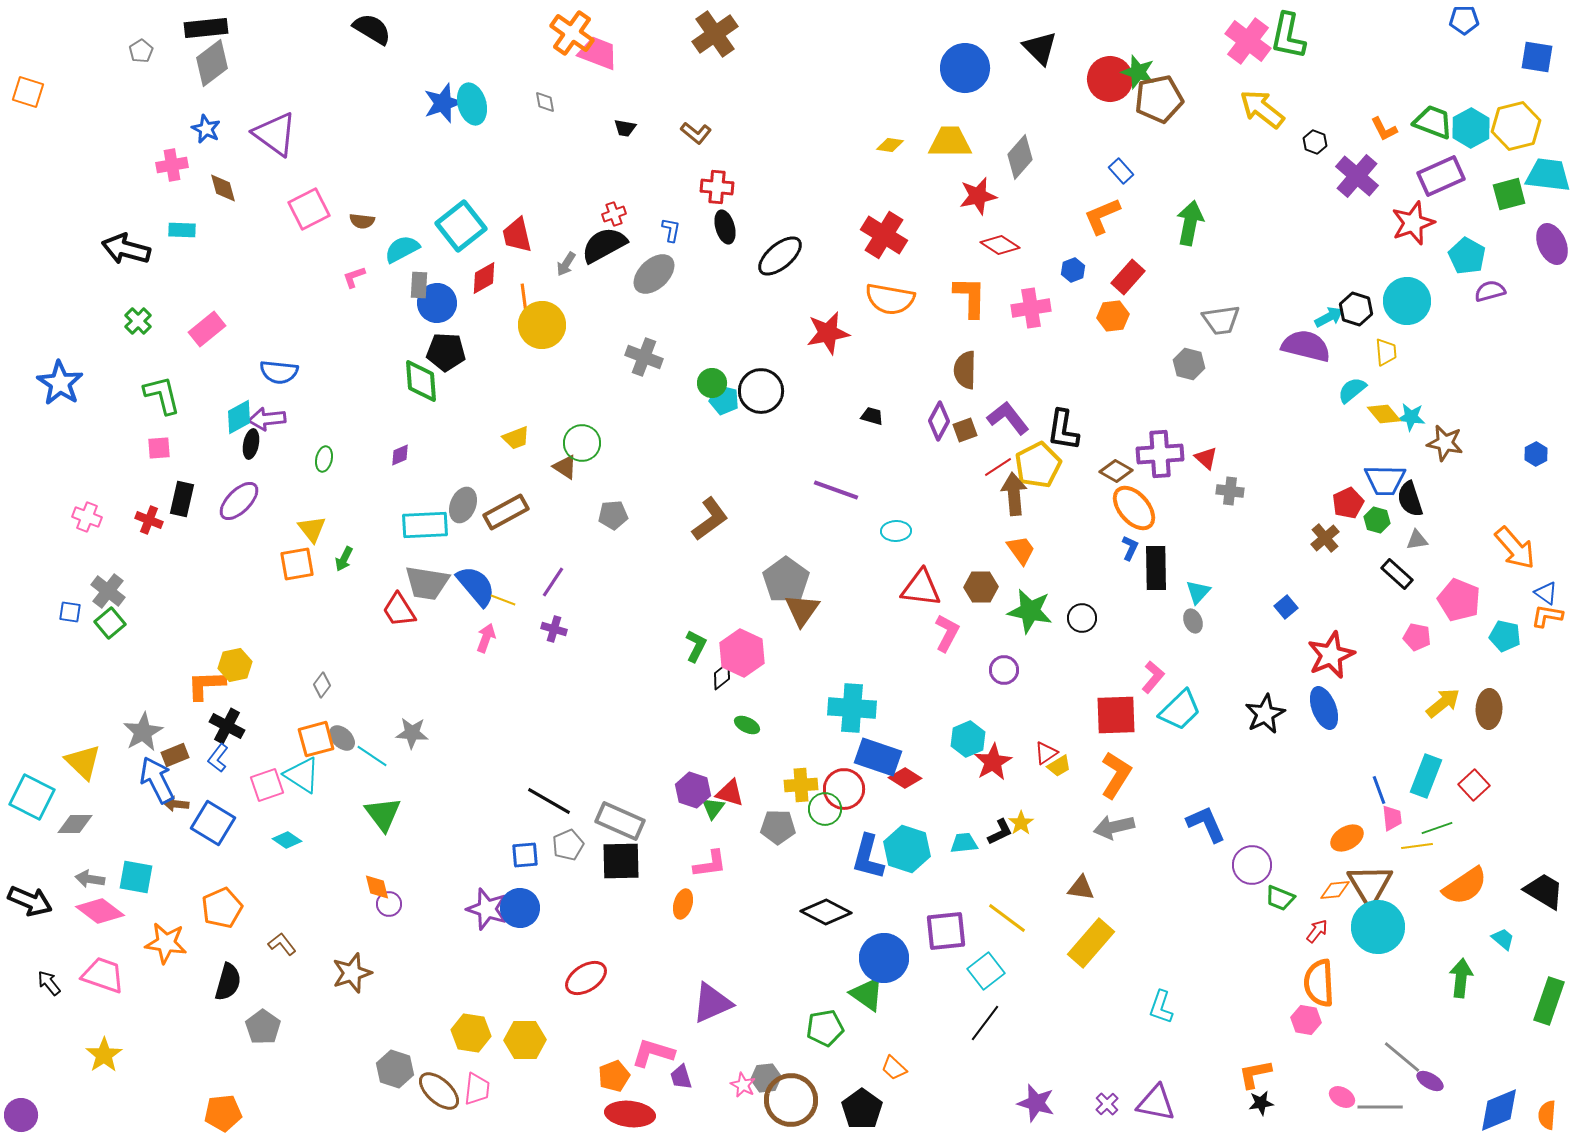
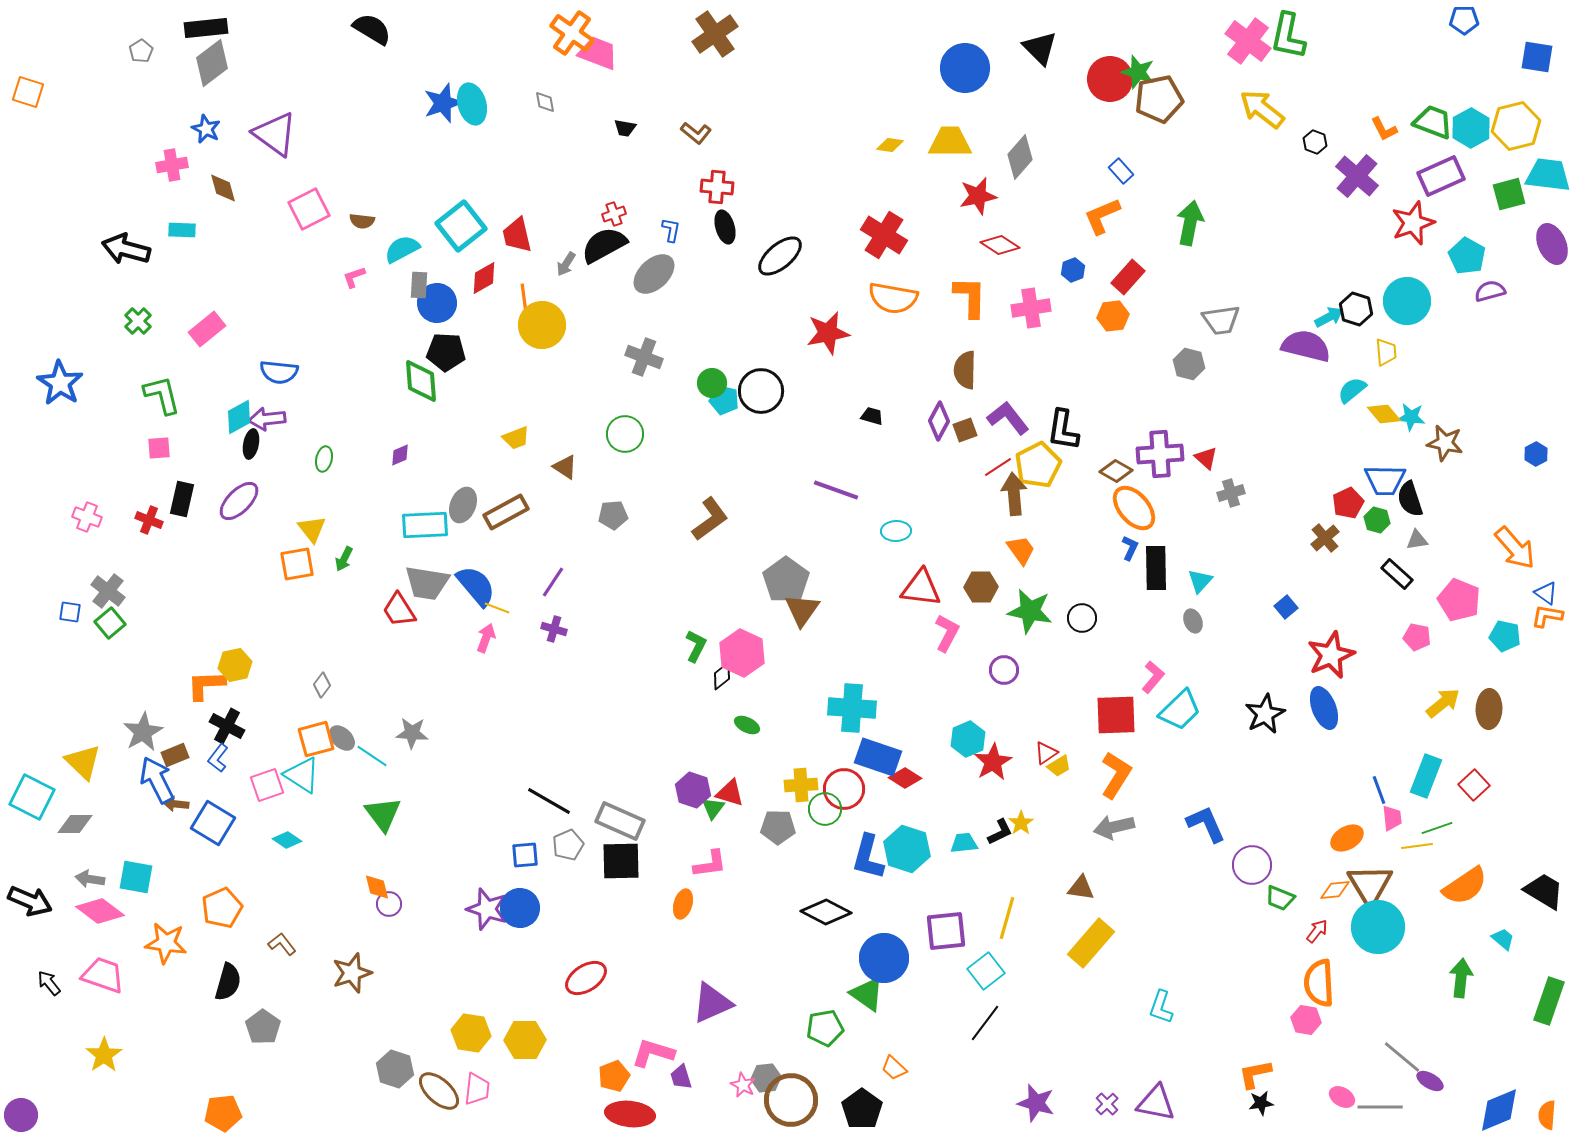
orange semicircle at (890, 299): moved 3 px right, 1 px up
green circle at (582, 443): moved 43 px right, 9 px up
gray cross at (1230, 491): moved 1 px right, 2 px down; rotated 24 degrees counterclockwise
cyan triangle at (1198, 592): moved 2 px right, 11 px up
yellow line at (503, 600): moved 6 px left, 8 px down
yellow line at (1007, 918): rotated 69 degrees clockwise
